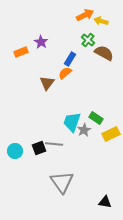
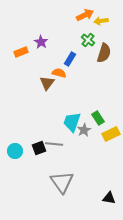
yellow arrow: rotated 24 degrees counterclockwise
brown semicircle: rotated 78 degrees clockwise
orange semicircle: moved 6 px left; rotated 56 degrees clockwise
green rectangle: moved 2 px right; rotated 24 degrees clockwise
black triangle: moved 4 px right, 4 px up
